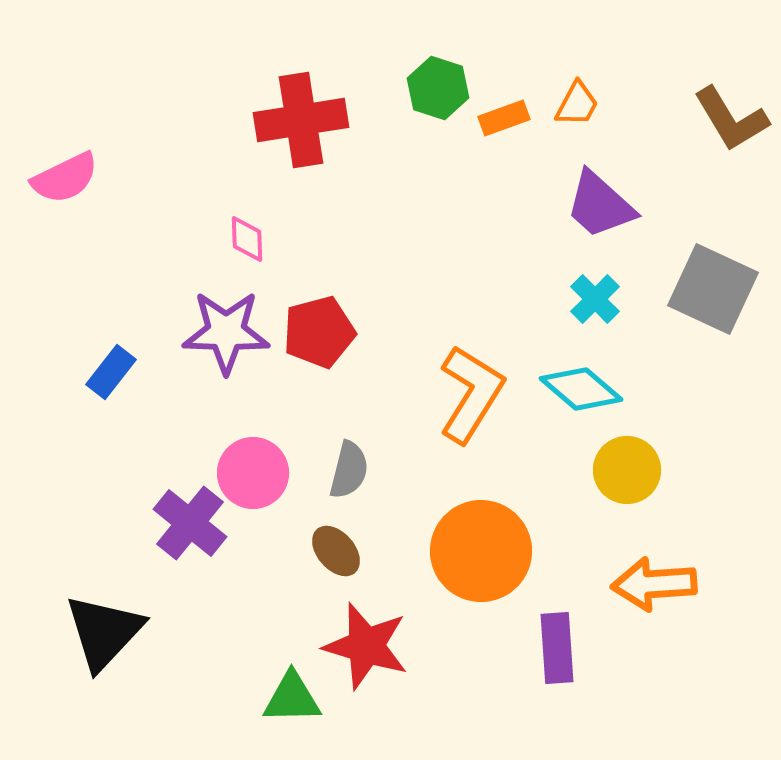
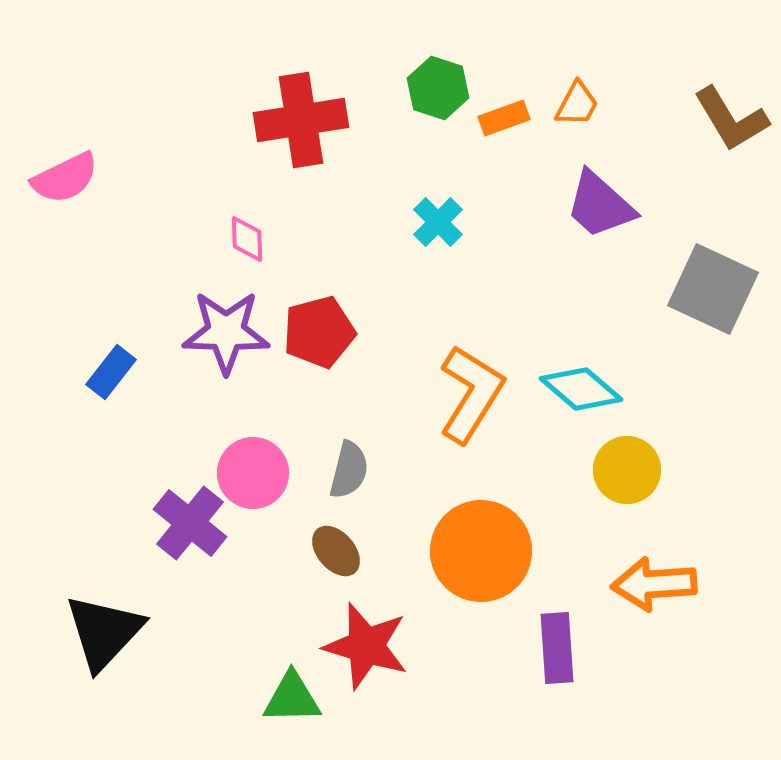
cyan cross: moved 157 px left, 77 px up
